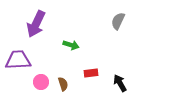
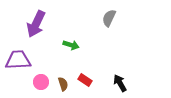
gray semicircle: moved 9 px left, 3 px up
red rectangle: moved 6 px left, 7 px down; rotated 40 degrees clockwise
